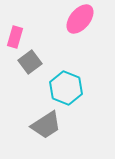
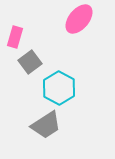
pink ellipse: moved 1 px left
cyan hexagon: moved 7 px left; rotated 8 degrees clockwise
